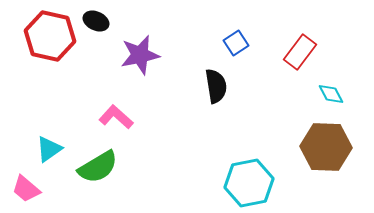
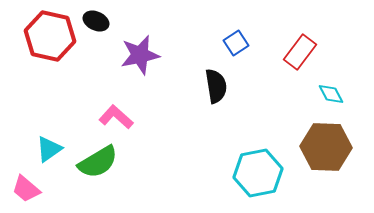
green semicircle: moved 5 px up
cyan hexagon: moved 9 px right, 10 px up
